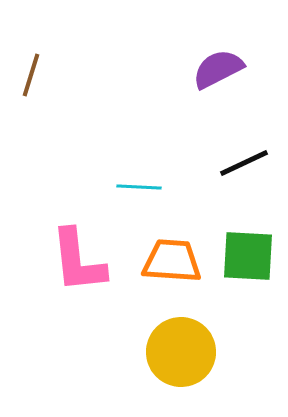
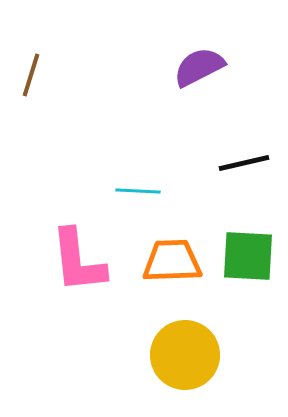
purple semicircle: moved 19 px left, 2 px up
black line: rotated 12 degrees clockwise
cyan line: moved 1 px left, 4 px down
orange trapezoid: rotated 6 degrees counterclockwise
yellow circle: moved 4 px right, 3 px down
